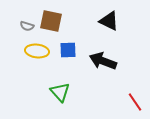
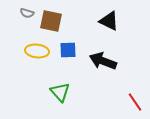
gray semicircle: moved 13 px up
